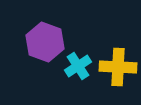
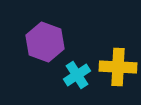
cyan cross: moved 1 px left, 9 px down
